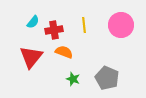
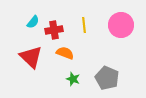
orange semicircle: moved 1 px right, 1 px down
red triangle: rotated 25 degrees counterclockwise
